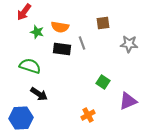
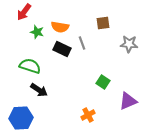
black rectangle: rotated 18 degrees clockwise
black arrow: moved 4 px up
